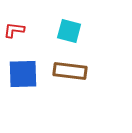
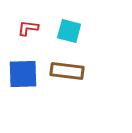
red L-shape: moved 14 px right, 2 px up
brown rectangle: moved 3 px left
